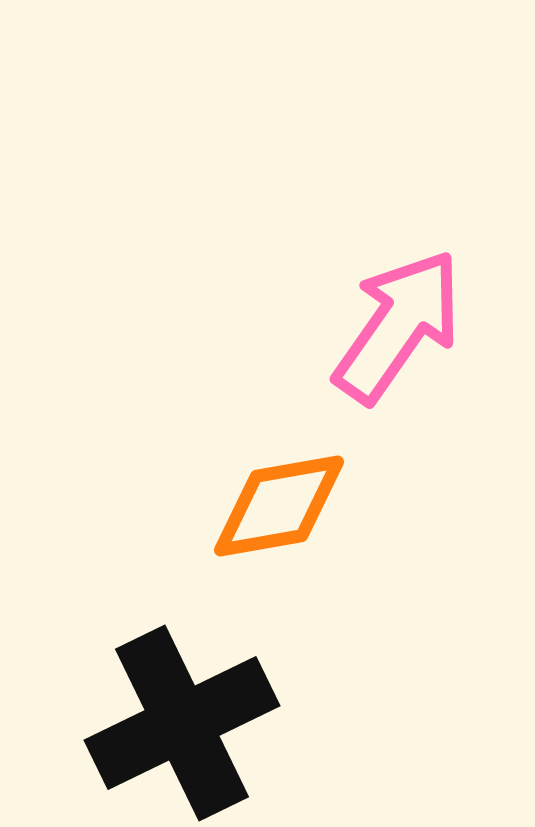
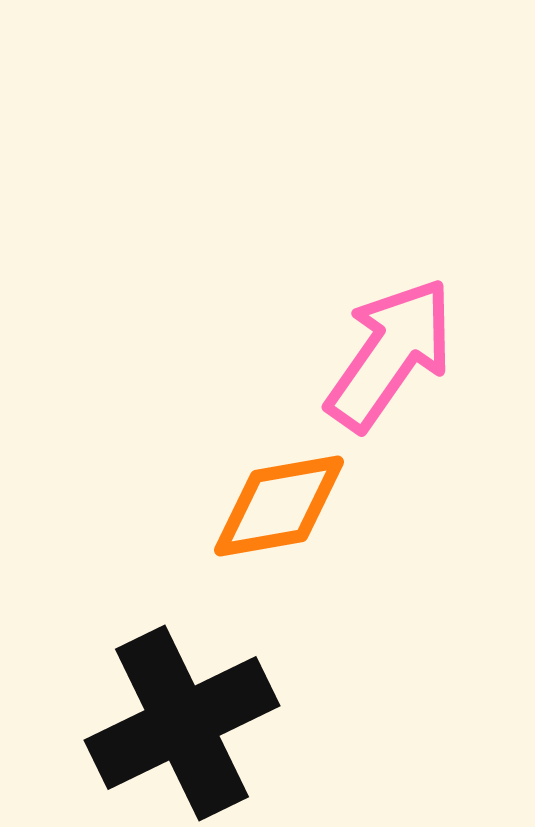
pink arrow: moved 8 px left, 28 px down
